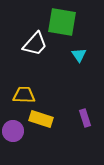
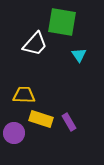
purple rectangle: moved 16 px left, 4 px down; rotated 12 degrees counterclockwise
purple circle: moved 1 px right, 2 px down
